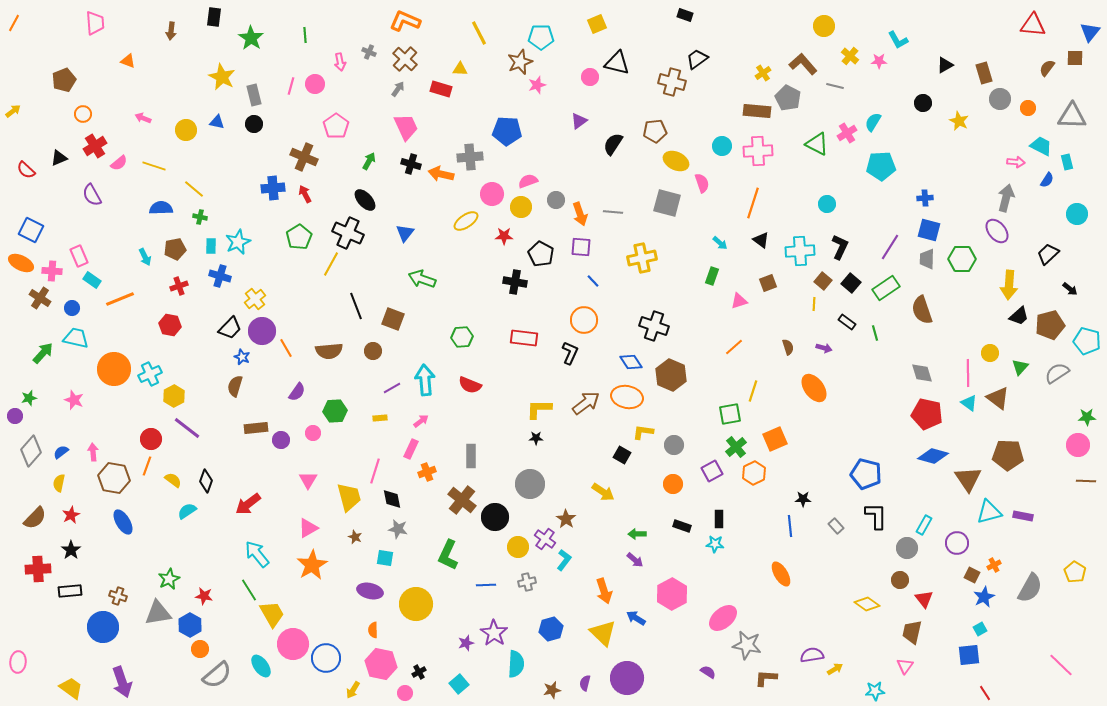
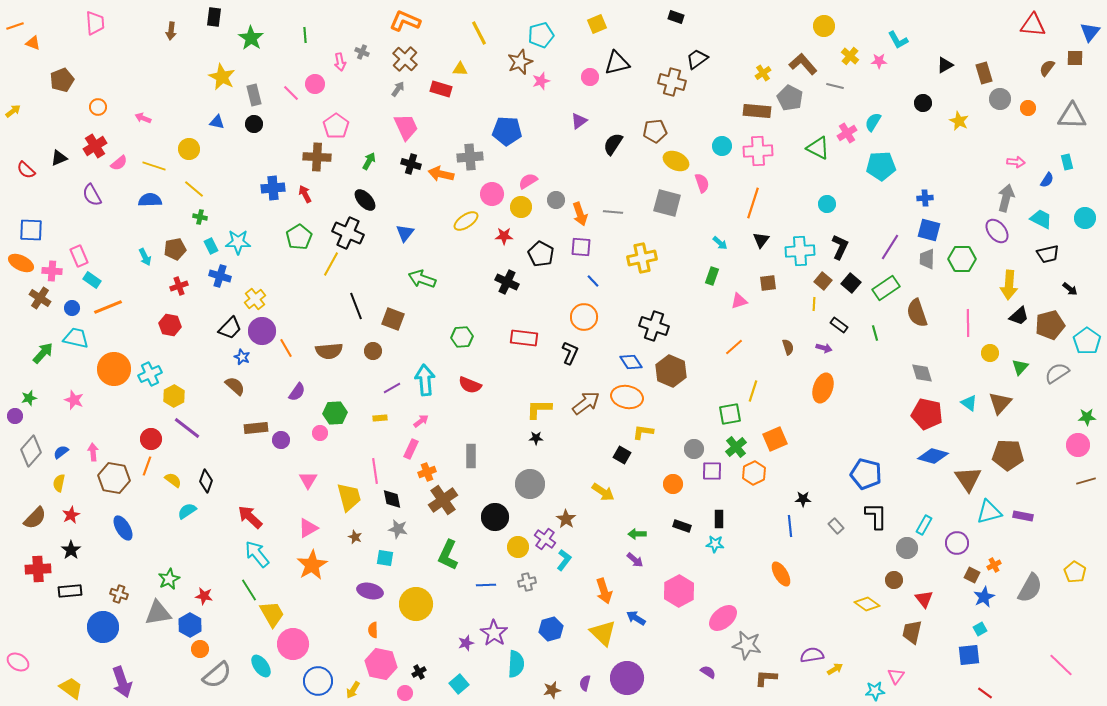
black rectangle at (685, 15): moved 9 px left, 2 px down
orange line at (14, 23): moved 1 px right, 3 px down; rotated 42 degrees clockwise
cyan pentagon at (541, 37): moved 2 px up; rotated 15 degrees counterclockwise
gray cross at (369, 52): moved 7 px left
orange triangle at (128, 61): moved 95 px left, 18 px up
black triangle at (617, 63): rotated 28 degrees counterclockwise
brown pentagon at (64, 80): moved 2 px left
pink star at (537, 85): moved 4 px right, 4 px up
pink line at (291, 86): moved 7 px down; rotated 60 degrees counterclockwise
gray pentagon at (788, 98): moved 2 px right
orange circle at (83, 114): moved 15 px right, 7 px up
yellow circle at (186, 130): moved 3 px right, 19 px down
green triangle at (817, 144): moved 1 px right, 4 px down
cyan trapezoid at (1041, 146): moved 73 px down
brown cross at (304, 157): moved 13 px right; rotated 20 degrees counterclockwise
pink semicircle at (528, 181): rotated 12 degrees counterclockwise
blue semicircle at (161, 208): moved 11 px left, 8 px up
cyan circle at (1077, 214): moved 8 px right, 4 px down
blue square at (31, 230): rotated 25 degrees counterclockwise
black triangle at (761, 240): rotated 30 degrees clockwise
cyan star at (238, 242): rotated 25 degrees clockwise
cyan rectangle at (211, 246): rotated 28 degrees counterclockwise
black trapezoid at (1048, 254): rotated 150 degrees counterclockwise
black cross at (515, 282): moved 8 px left; rotated 15 degrees clockwise
brown square at (768, 283): rotated 12 degrees clockwise
orange line at (120, 299): moved 12 px left, 8 px down
brown semicircle at (922, 310): moved 5 px left, 3 px down
orange circle at (584, 320): moved 3 px up
black rectangle at (847, 322): moved 8 px left, 3 px down
cyan pentagon at (1087, 341): rotated 20 degrees clockwise
pink line at (968, 373): moved 50 px up
brown hexagon at (671, 375): moved 4 px up
brown semicircle at (235, 386): rotated 115 degrees clockwise
orange ellipse at (814, 388): moved 9 px right; rotated 56 degrees clockwise
brown triangle at (998, 398): moved 2 px right, 5 px down; rotated 35 degrees clockwise
green hexagon at (335, 411): moved 2 px down
pink circle at (313, 433): moved 7 px right
gray circle at (674, 445): moved 20 px right, 4 px down
pink line at (375, 471): rotated 25 degrees counterclockwise
purple square at (712, 471): rotated 30 degrees clockwise
brown line at (1086, 481): rotated 18 degrees counterclockwise
brown cross at (462, 500): moved 19 px left; rotated 16 degrees clockwise
red arrow at (248, 504): moved 2 px right, 13 px down; rotated 80 degrees clockwise
blue ellipse at (123, 522): moved 6 px down
brown circle at (900, 580): moved 6 px left
pink hexagon at (672, 594): moved 7 px right, 3 px up
brown cross at (118, 596): moved 1 px right, 2 px up
blue circle at (326, 658): moved 8 px left, 23 px down
pink ellipse at (18, 662): rotated 65 degrees counterclockwise
pink triangle at (905, 666): moved 9 px left, 10 px down
red line at (985, 693): rotated 21 degrees counterclockwise
